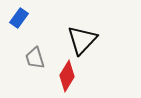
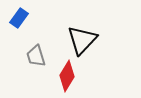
gray trapezoid: moved 1 px right, 2 px up
